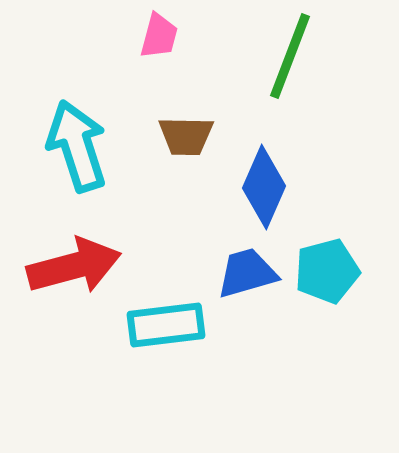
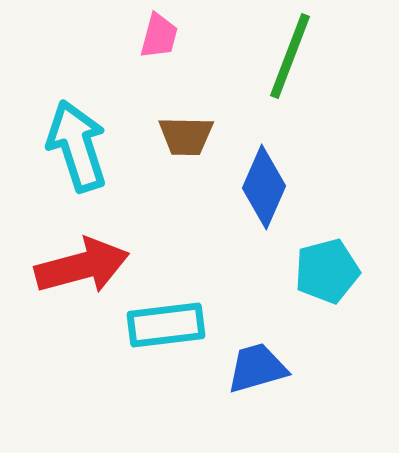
red arrow: moved 8 px right
blue trapezoid: moved 10 px right, 95 px down
